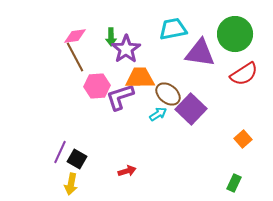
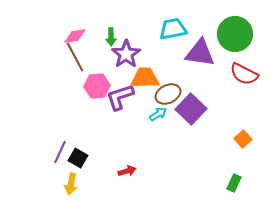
purple star: moved 5 px down
red semicircle: rotated 60 degrees clockwise
orange trapezoid: moved 5 px right
brown ellipse: rotated 65 degrees counterclockwise
black square: moved 1 px right, 1 px up
